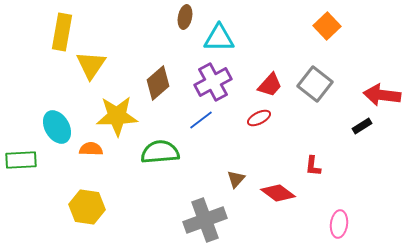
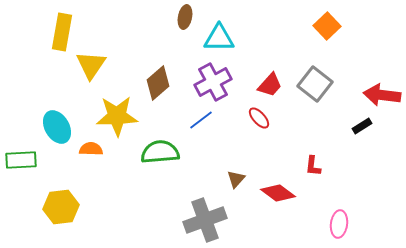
red ellipse: rotated 75 degrees clockwise
yellow hexagon: moved 26 px left; rotated 16 degrees counterclockwise
